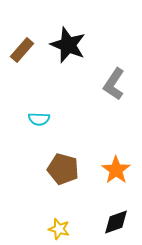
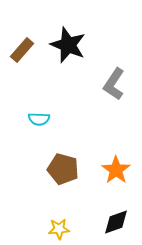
yellow star: rotated 20 degrees counterclockwise
